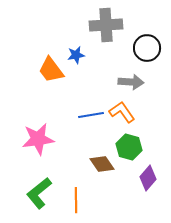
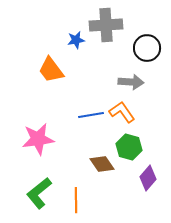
blue star: moved 15 px up
